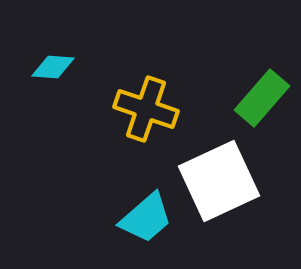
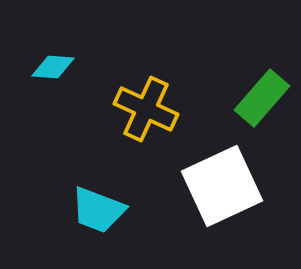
yellow cross: rotated 6 degrees clockwise
white square: moved 3 px right, 5 px down
cyan trapezoid: moved 48 px left, 8 px up; rotated 62 degrees clockwise
